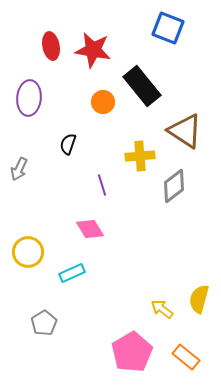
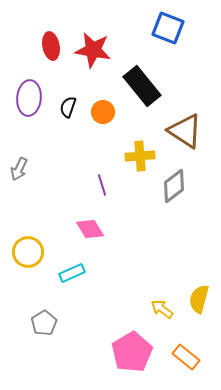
orange circle: moved 10 px down
black semicircle: moved 37 px up
